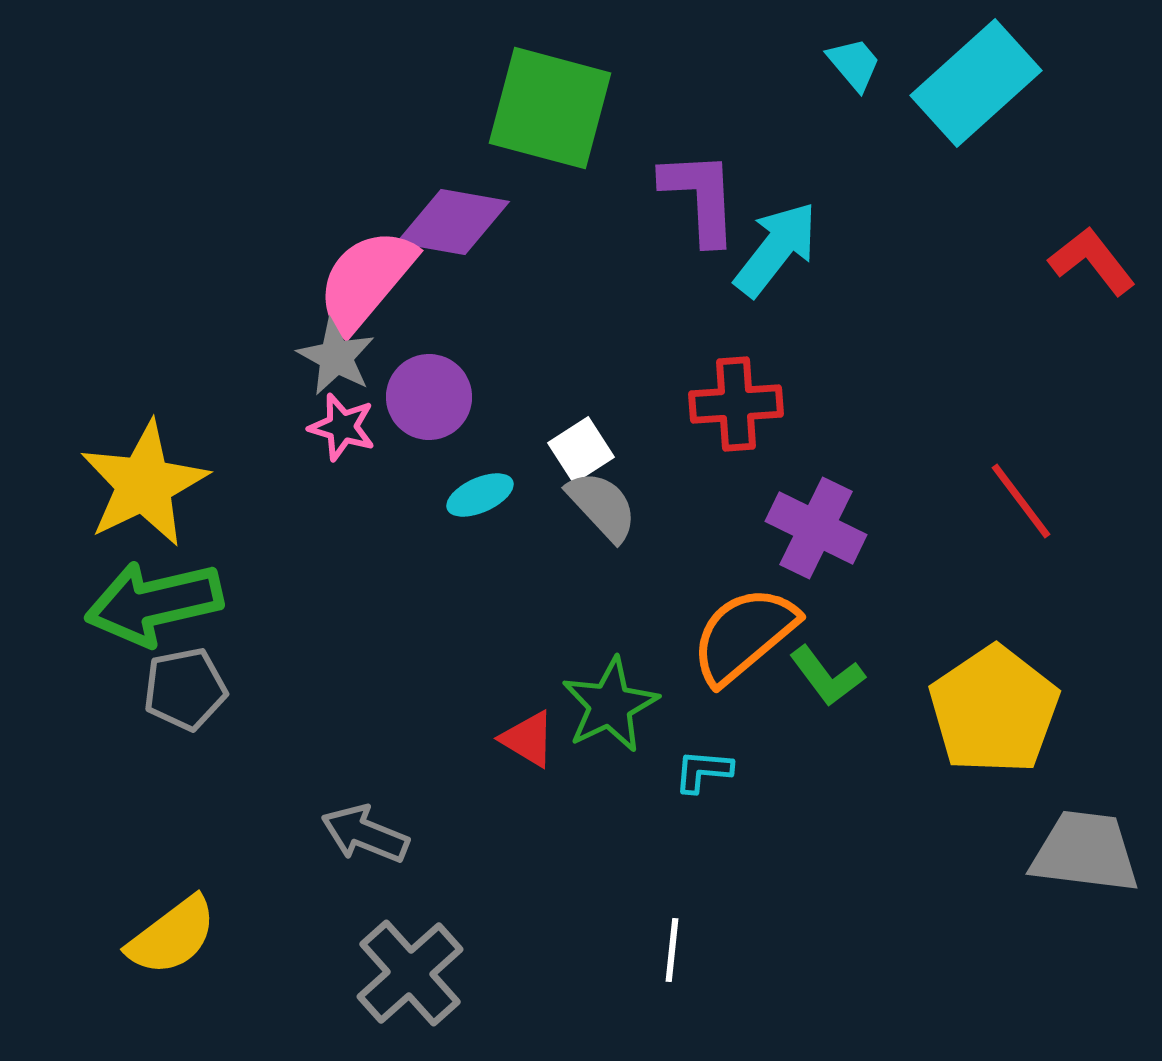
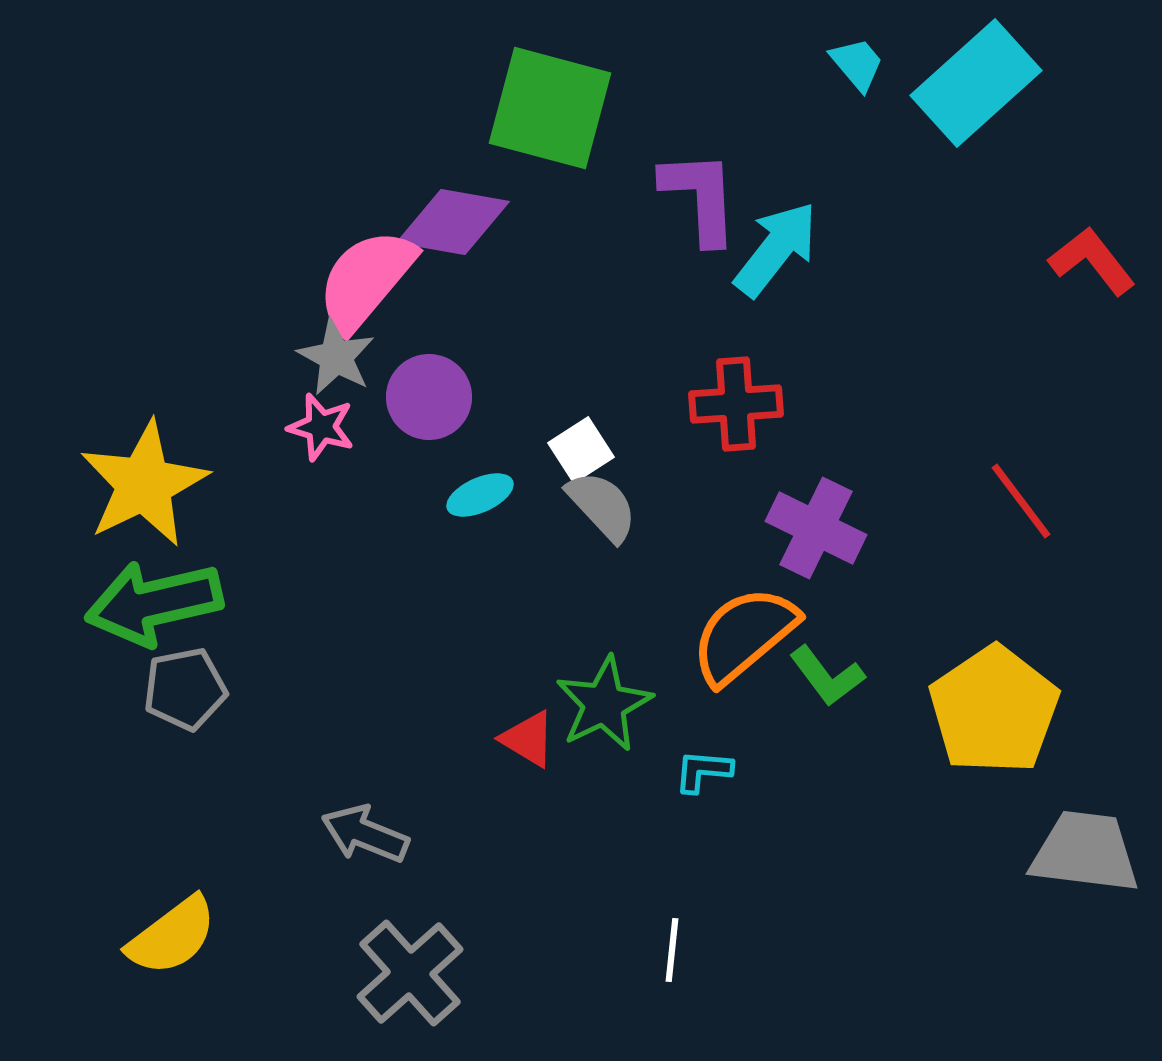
cyan trapezoid: moved 3 px right
pink star: moved 21 px left
green star: moved 6 px left, 1 px up
